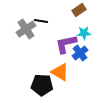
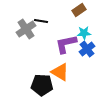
blue cross: moved 7 px right, 4 px up
